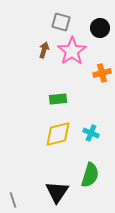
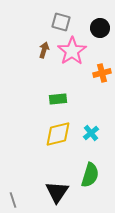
cyan cross: rotated 28 degrees clockwise
